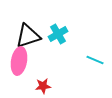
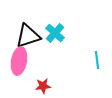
cyan cross: moved 3 px left, 1 px up; rotated 18 degrees counterclockwise
cyan line: moved 2 px right; rotated 60 degrees clockwise
